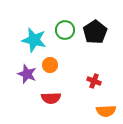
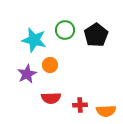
black pentagon: moved 1 px right, 3 px down
purple star: rotated 24 degrees clockwise
red cross: moved 14 px left, 24 px down; rotated 24 degrees counterclockwise
